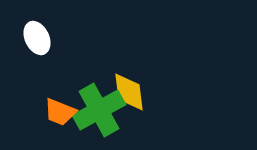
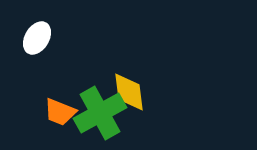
white ellipse: rotated 56 degrees clockwise
green cross: moved 1 px right, 3 px down
